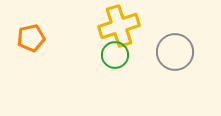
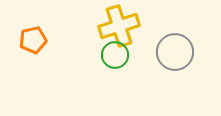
orange pentagon: moved 2 px right, 2 px down
